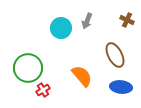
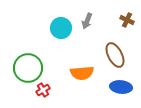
orange semicircle: moved 3 px up; rotated 125 degrees clockwise
